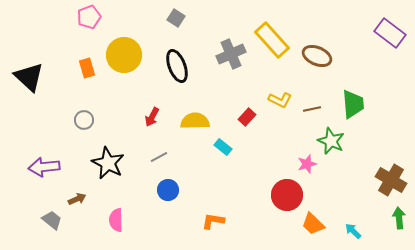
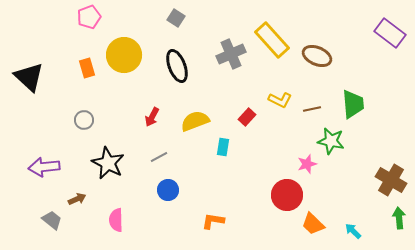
yellow semicircle: rotated 20 degrees counterclockwise
green star: rotated 12 degrees counterclockwise
cyan rectangle: rotated 60 degrees clockwise
